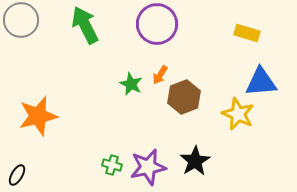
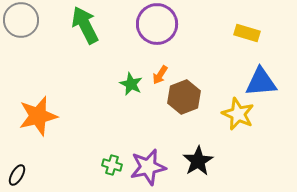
black star: moved 3 px right
